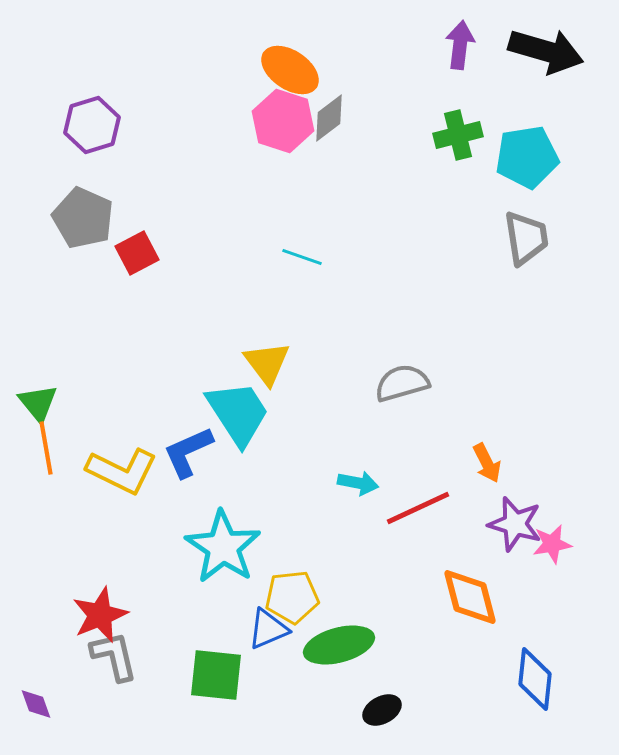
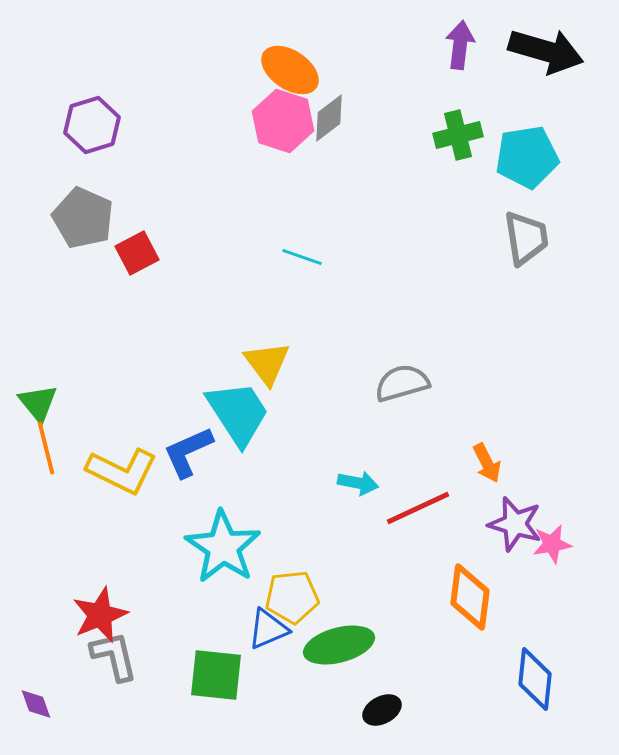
orange line: rotated 4 degrees counterclockwise
orange diamond: rotated 22 degrees clockwise
